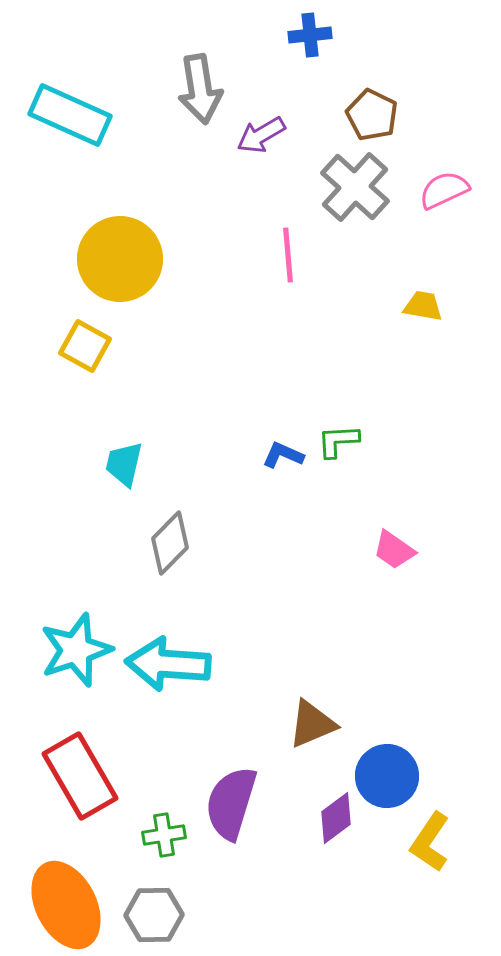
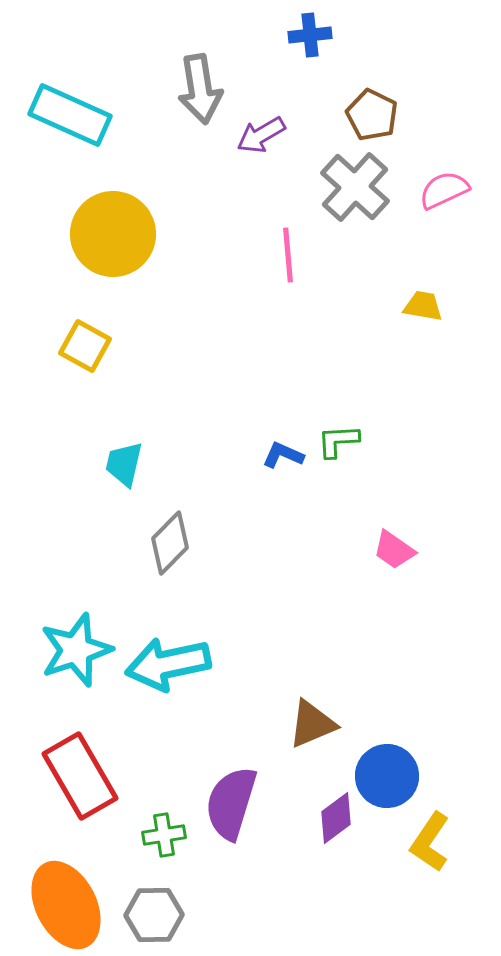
yellow circle: moved 7 px left, 25 px up
cyan arrow: rotated 16 degrees counterclockwise
